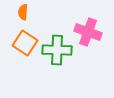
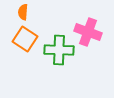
orange square: moved 4 px up
green cross: moved 2 px right
